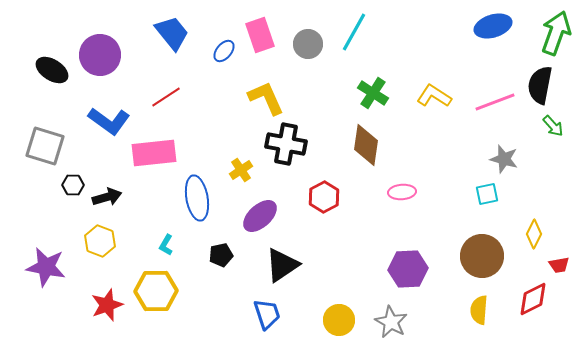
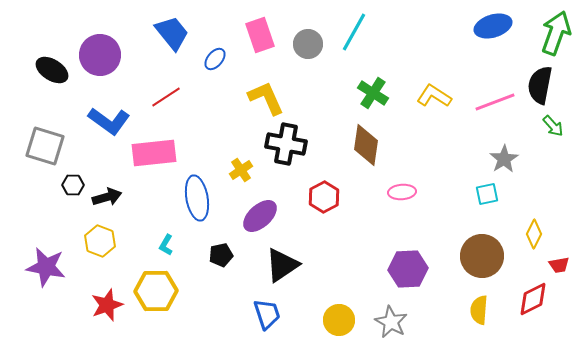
blue ellipse at (224, 51): moved 9 px left, 8 px down
gray star at (504, 159): rotated 24 degrees clockwise
